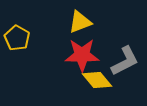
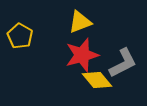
yellow pentagon: moved 3 px right, 2 px up
red star: rotated 16 degrees counterclockwise
gray L-shape: moved 2 px left, 2 px down
